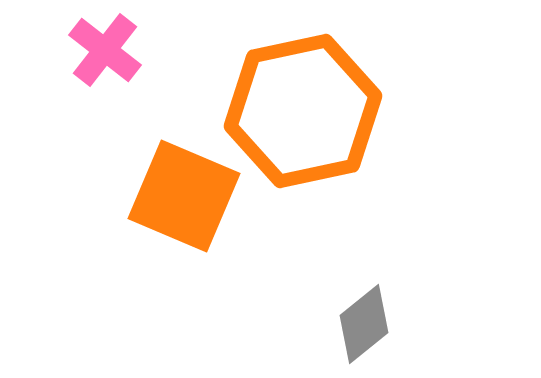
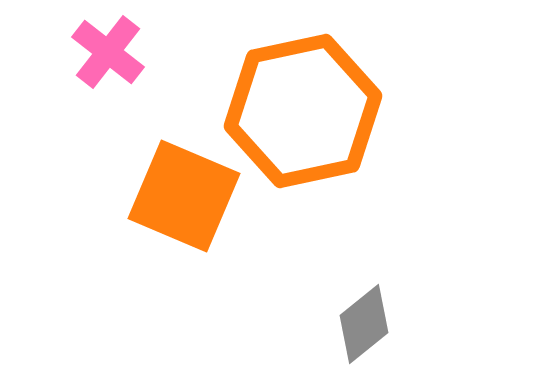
pink cross: moved 3 px right, 2 px down
